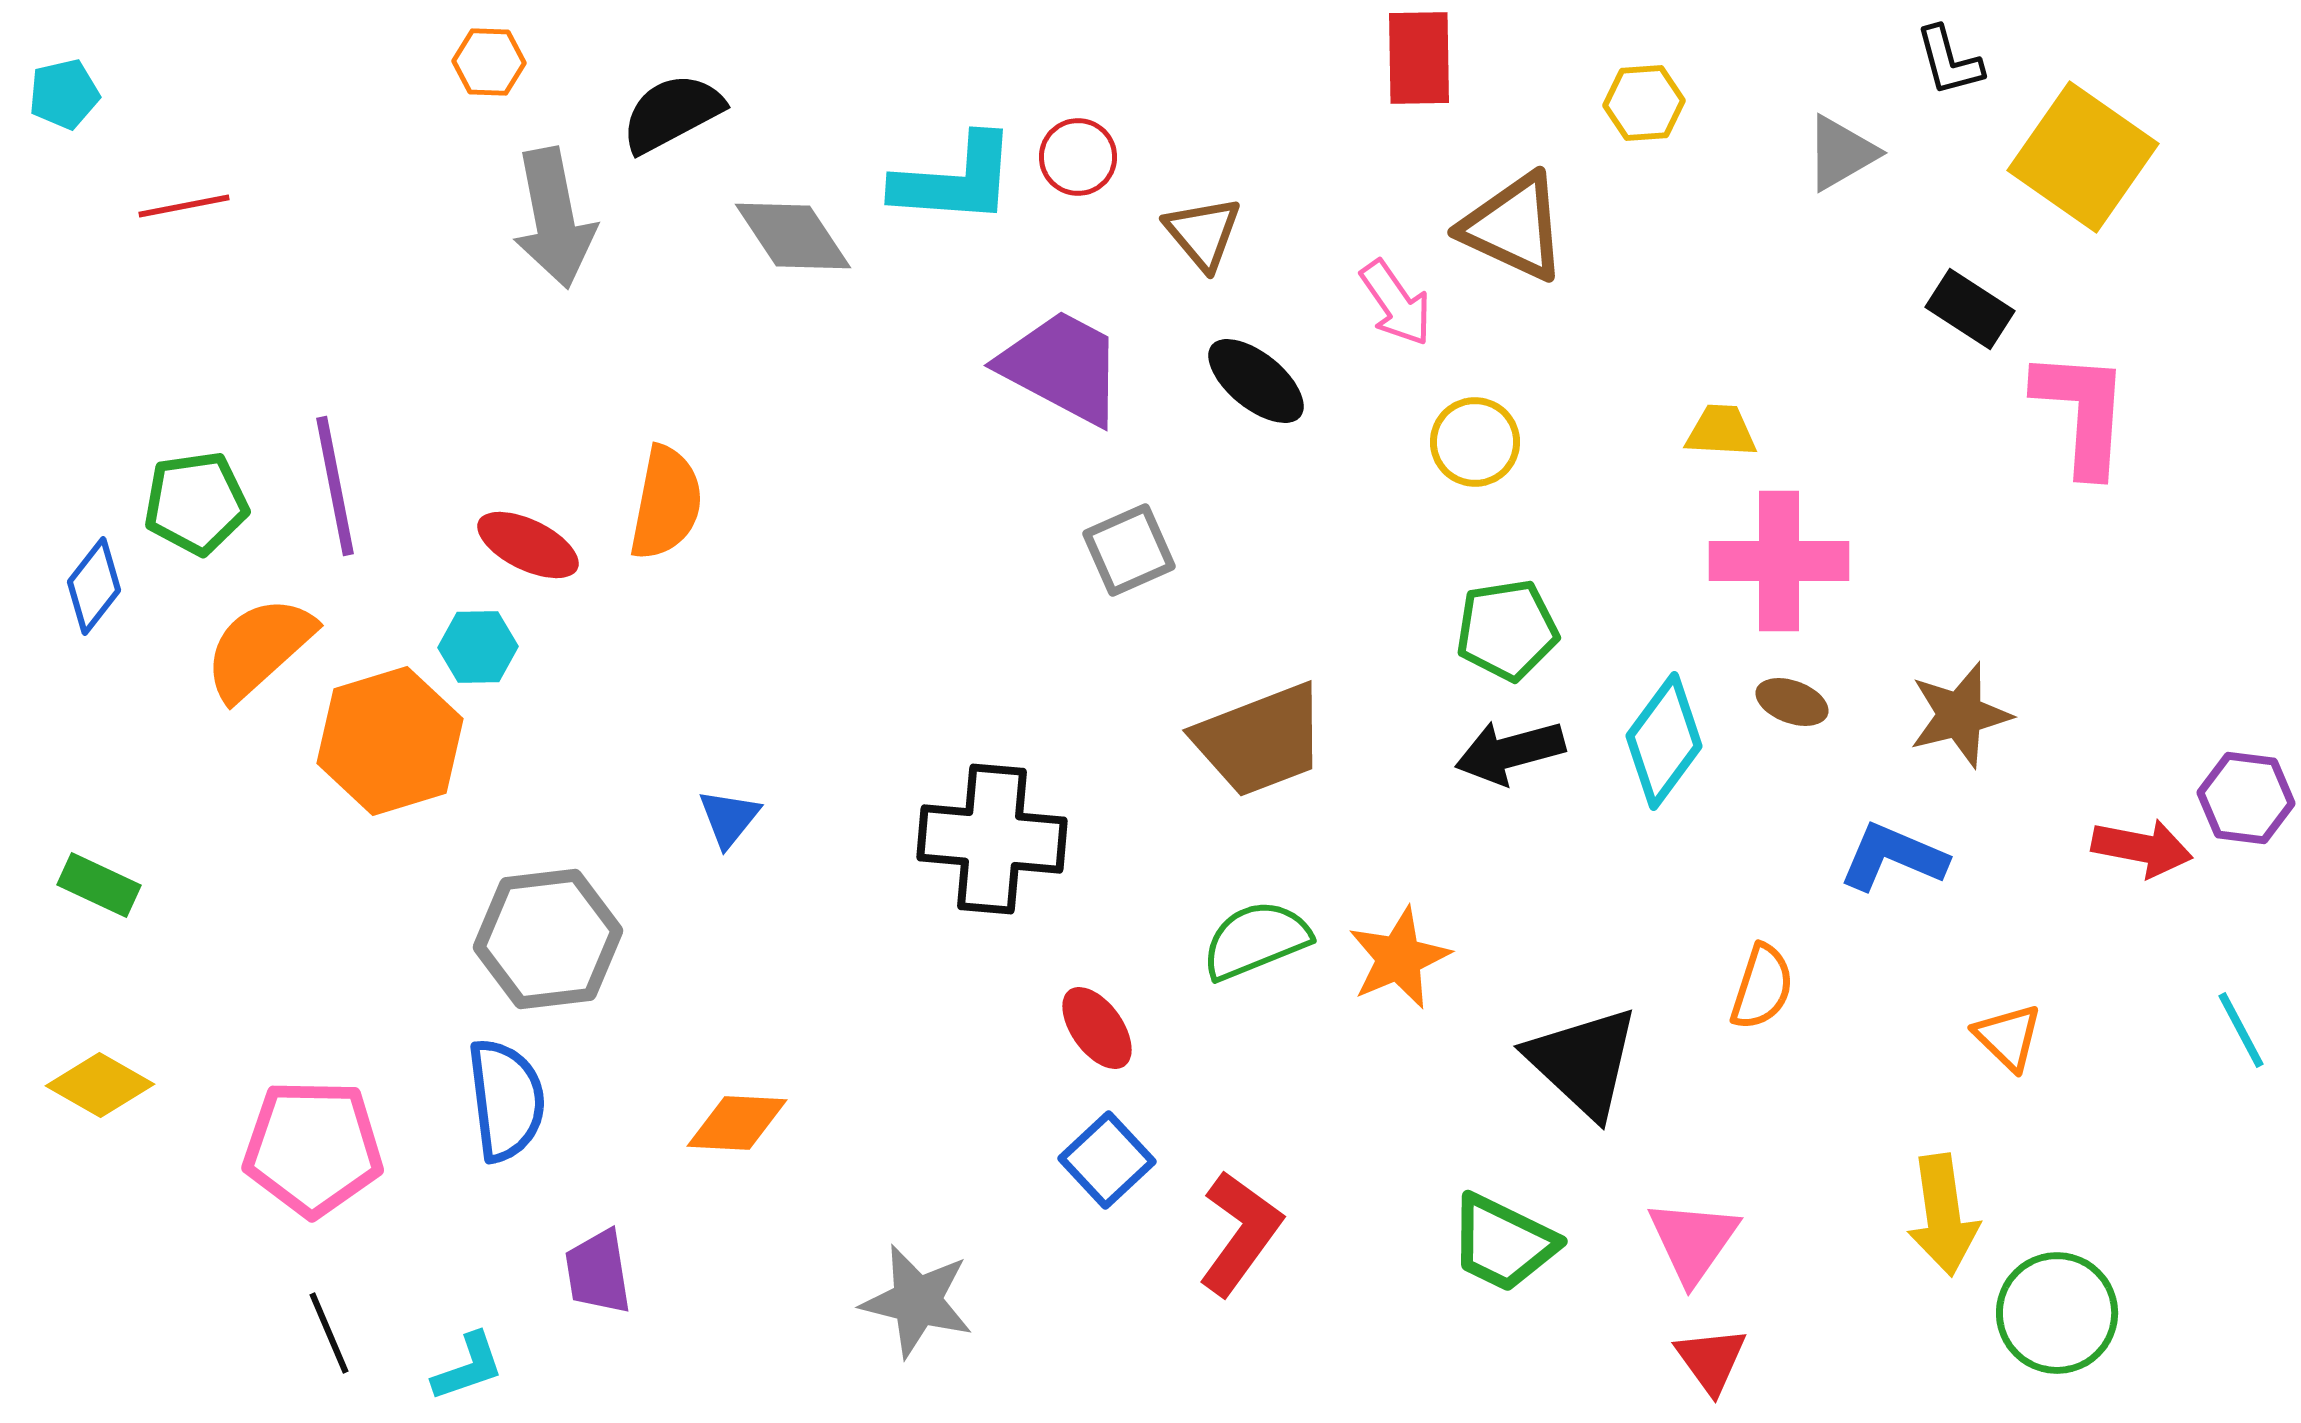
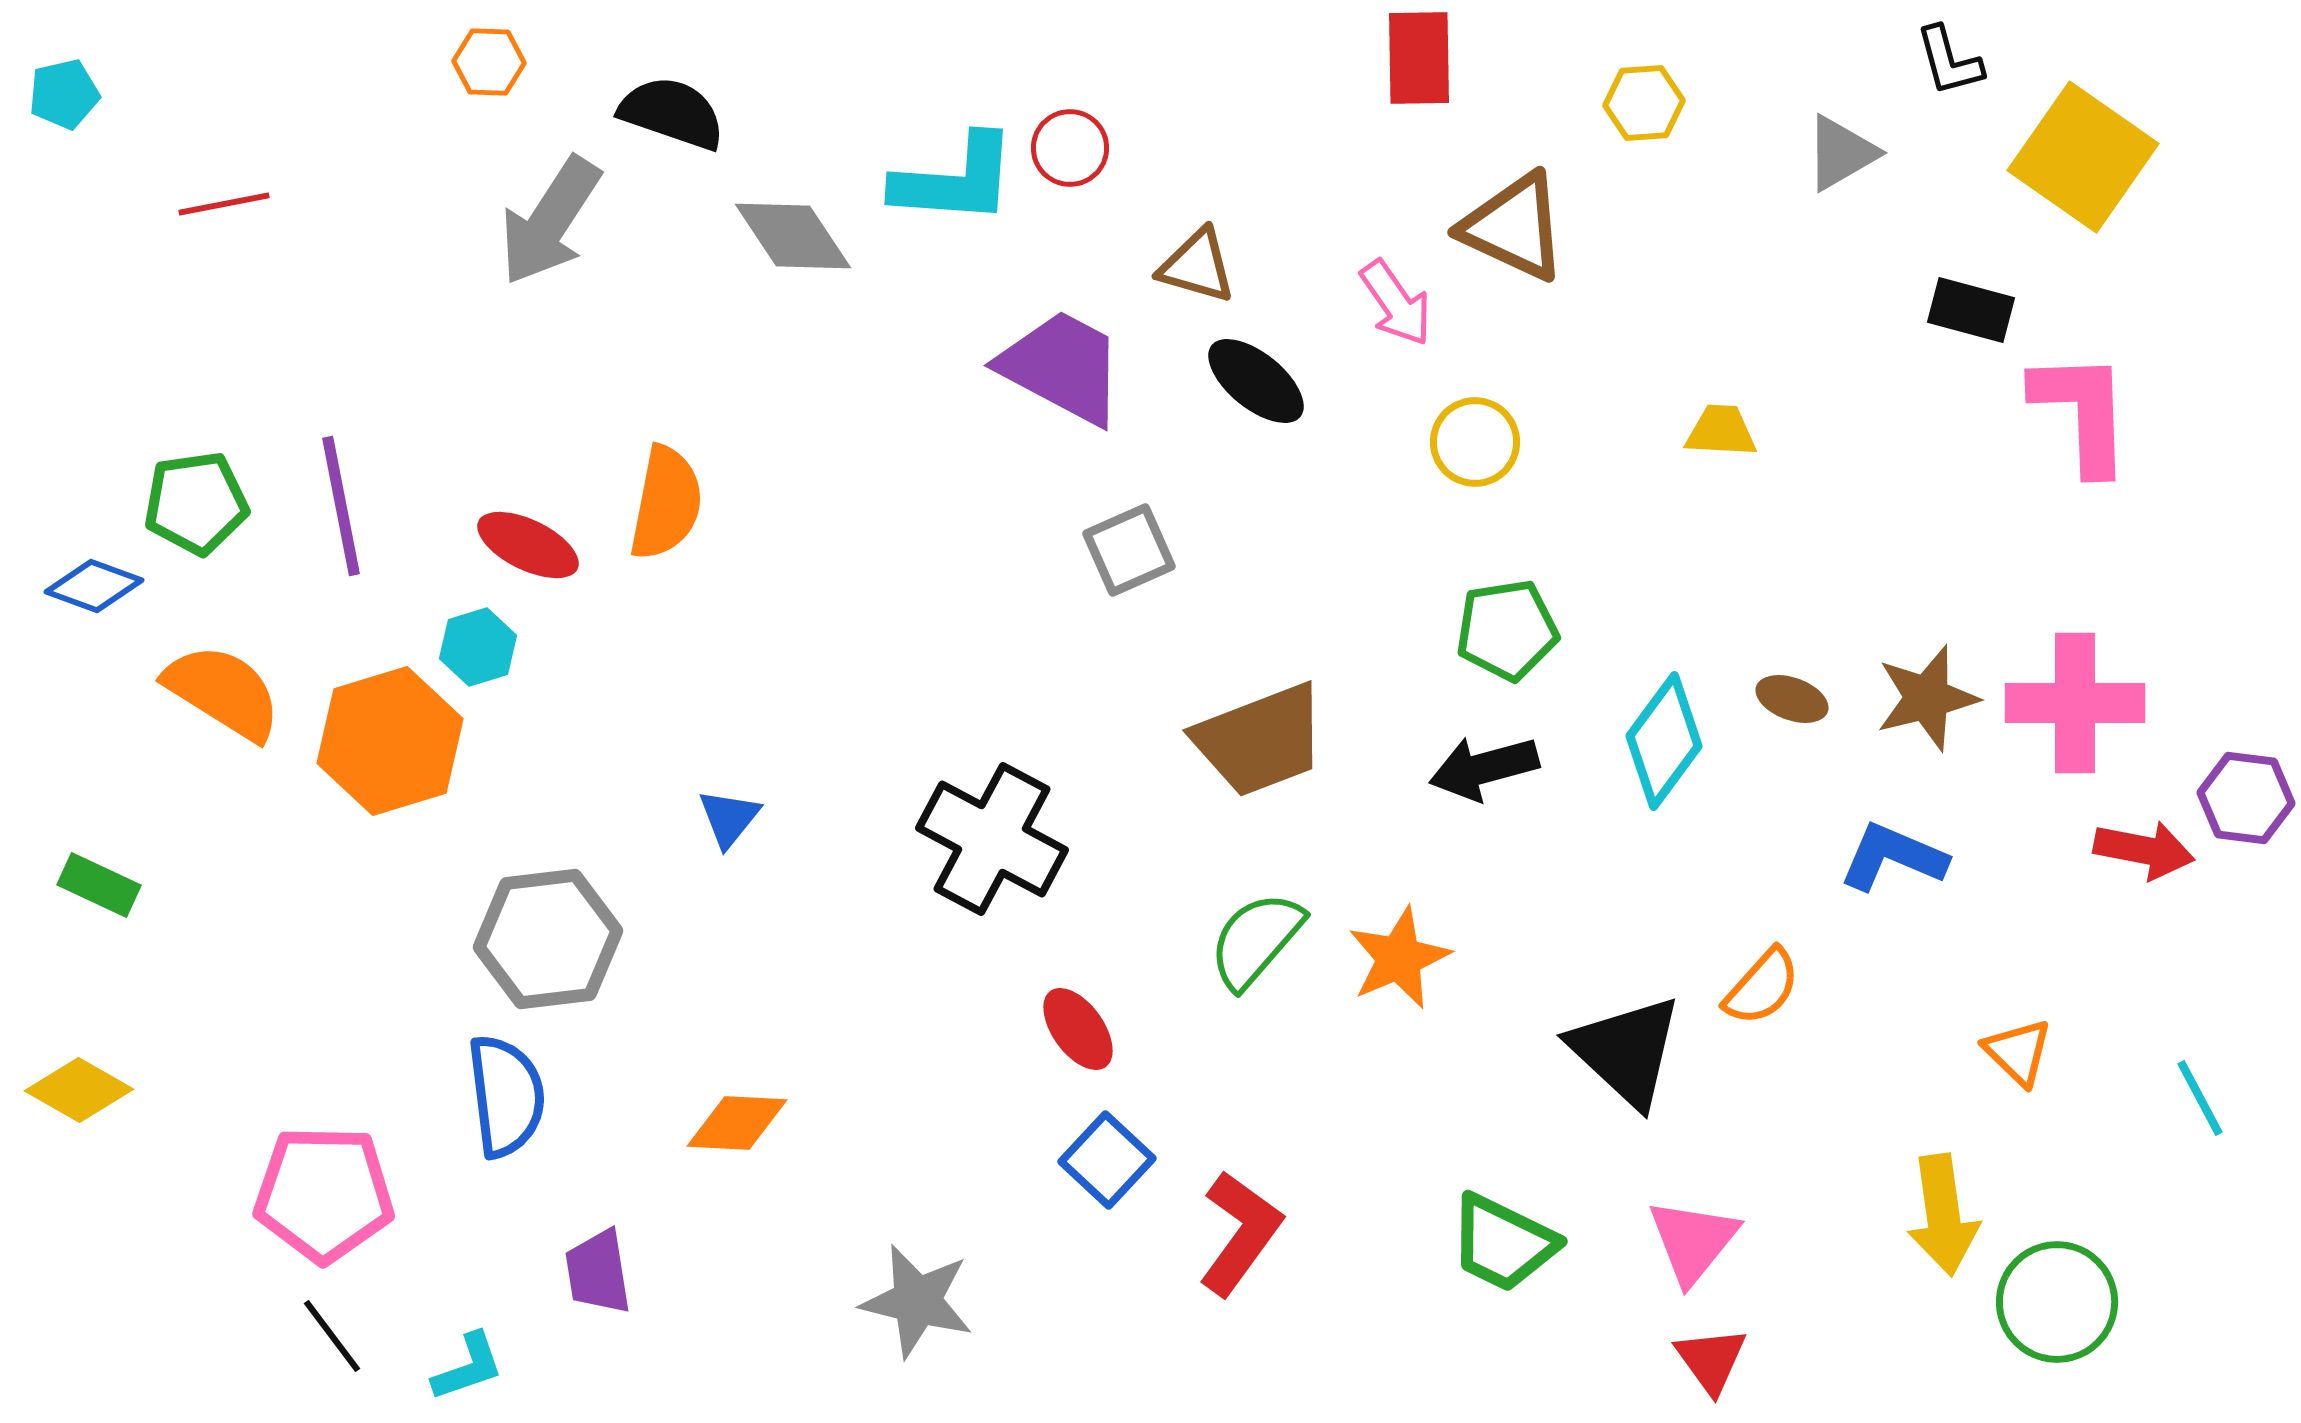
black semicircle at (672, 113): rotated 47 degrees clockwise
red circle at (1078, 157): moved 8 px left, 9 px up
red line at (184, 206): moved 40 px right, 2 px up
gray arrow at (554, 218): moved 4 px left, 3 px down; rotated 44 degrees clockwise
brown triangle at (1203, 233): moved 6 px left, 33 px down; rotated 34 degrees counterclockwise
black rectangle at (1970, 309): moved 1 px right, 1 px down; rotated 18 degrees counterclockwise
pink L-shape at (2082, 412): rotated 6 degrees counterclockwise
purple line at (335, 486): moved 6 px right, 20 px down
pink cross at (1779, 561): moved 296 px right, 142 px down
blue diamond at (94, 586): rotated 72 degrees clockwise
cyan hexagon at (478, 647): rotated 16 degrees counterclockwise
orange semicircle at (259, 648): moved 36 px left, 44 px down; rotated 74 degrees clockwise
brown ellipse at (1792, 702): moved 3 px up
brown star at (1960, 715): moved 33 px left, 17 px up
black arrow at (1510, 752): moved 26 px left, 16 px down
black cross at (992, 839): rotated 23 degrees clockwise
red arrow at (2142, 848): moved 2 px right, 2 px down
green semicircle at (1256, 940): rotated 27 degrees counterclockwise
orange semicircle at (1762, 987): rotated 24 degrees clockwise
red ellipse at (1097, 1028): moved 19 px left, 1 px down
cyan line at (2241, 1030): moved 41 px left, 68 px down
orange triangle at (2008, 1037): moved 10 px right, 15 px down
black triangle at (1583, 1062): moved 43 px right, 11 px up
yellow diamond at (100, 1085): moved 21 px left, 5 px down
blue semicircle at (506, 1100): moved 4 px up
pink pentagon at (313, 1148): moved 11 px right, 46 px down
blue square at (1107, 1160): rotated 4 degrees counterclockwise
pink triangle at (1693, 1241): rotated 4 degrees clockwise
green circle at (2057, 1313): moved 11 px up
black line at (329, 1333): moved 3 px right, 3 px down; rotated 14 degrees counterclockwise
